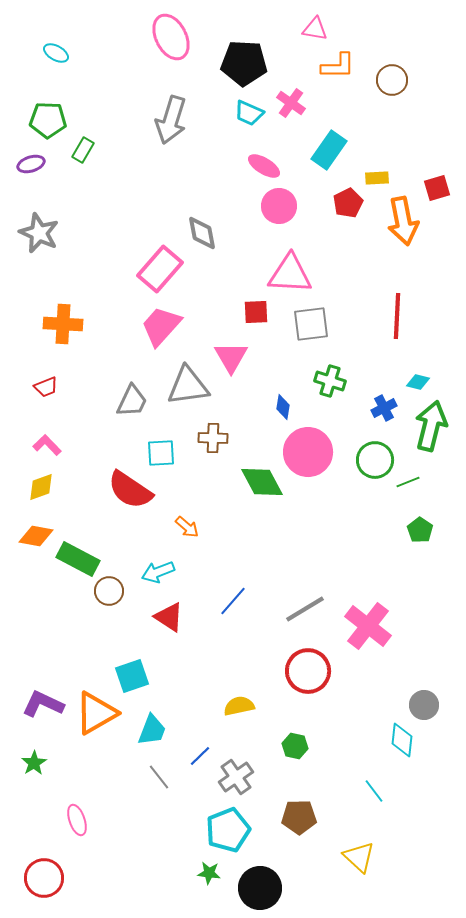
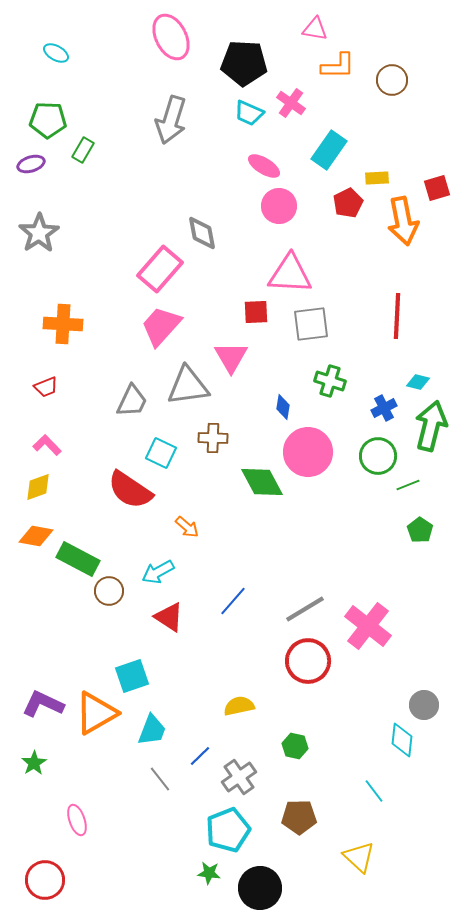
gray star at (39, 233): rotated 15 degrees clockwise
cyan square at (161, 453): rotated 28 degrees clockwise
green circle at (375, 460): moved 3 px right, 4 px up
green line at (408, 482): moved 3 px down
yellow diamond at (41, 487): moved 3 px left
cyan arrow at (158, 572): rotated 8 degrees counterclockwise
red circle at (308, 671): moved 10 px up
gray line at (159, 777): moved 1 px right, 2 px down
gray cross at (236, 777): moved 3 px right
red circle at (44, 878): moved 1 px right, 2 px down
